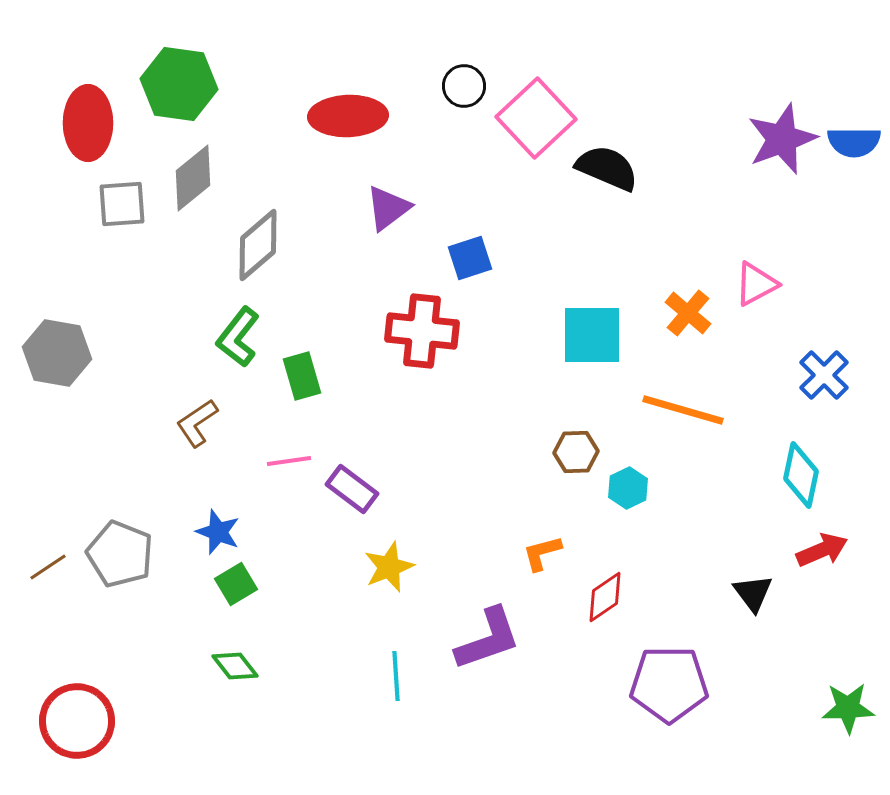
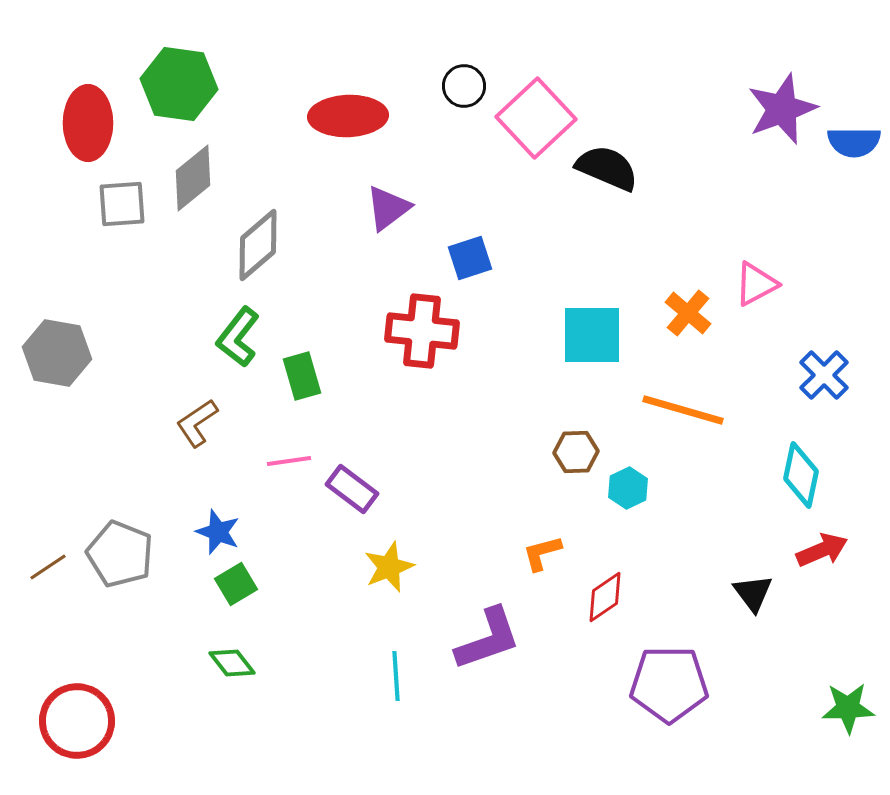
purple star at (782, 139): moved 30 px up
green diamond at (235, 666): moved 3 px left, 3 px up
